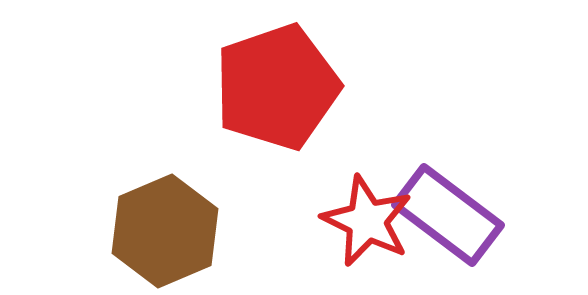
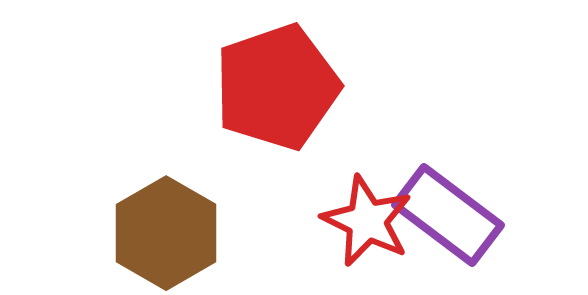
brown hexagon: moved 1 px right, 2 px down; rotated 7 degrees counterclockwise
